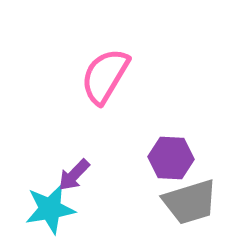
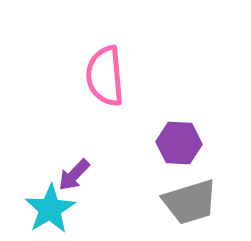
pink semicircle: rotated 36 degrees counterclockwise
purple hexagon: moved 8 px right, 15 px up
cyan star: rotated 21 degrees counterclockwise
